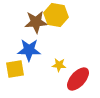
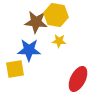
brown star: rotated 10 degrees clockwise
yellow star: moved 24 px up
red ellipse: rotated 15 degrees counterclockwise
